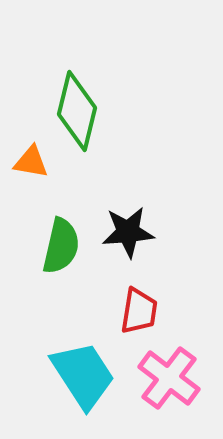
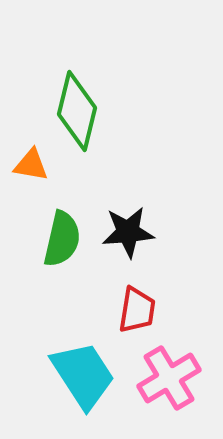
orange triangle: moved 3 px down
green semicircle: moved 1 px right, 7 px up
red trapezoid: moved 2 px left, 1 px up
pink cross: rotated 22 degrees clockwise
